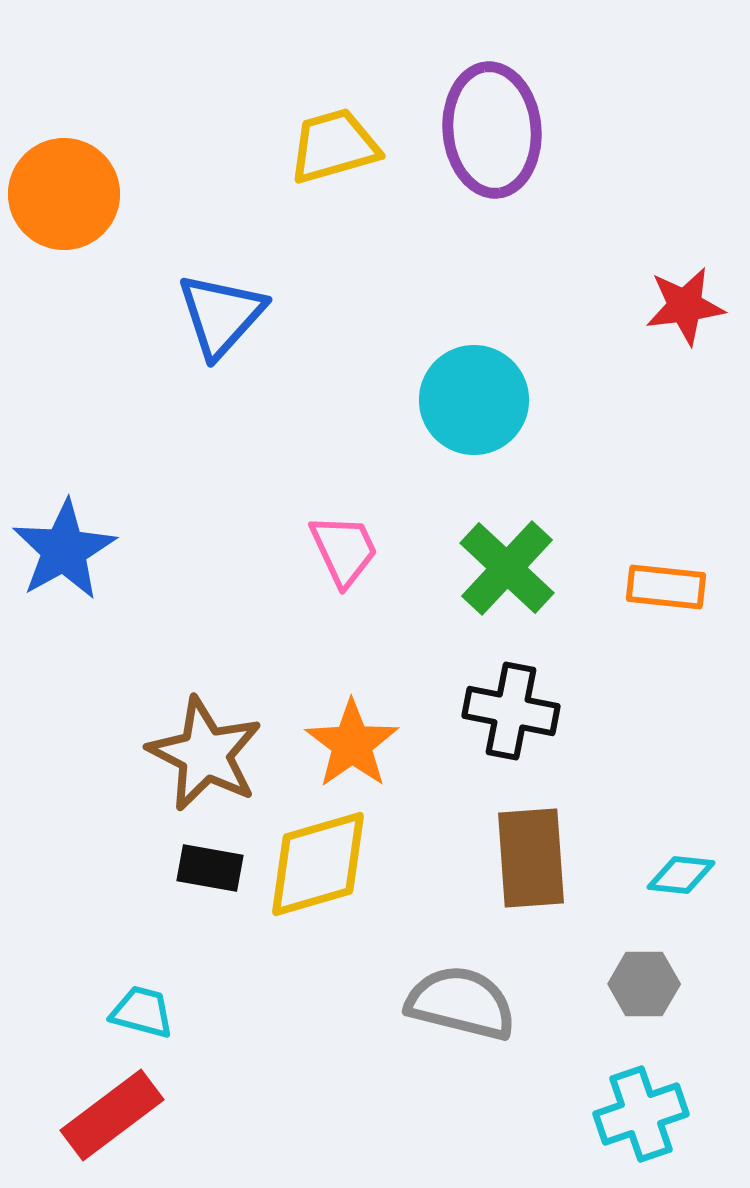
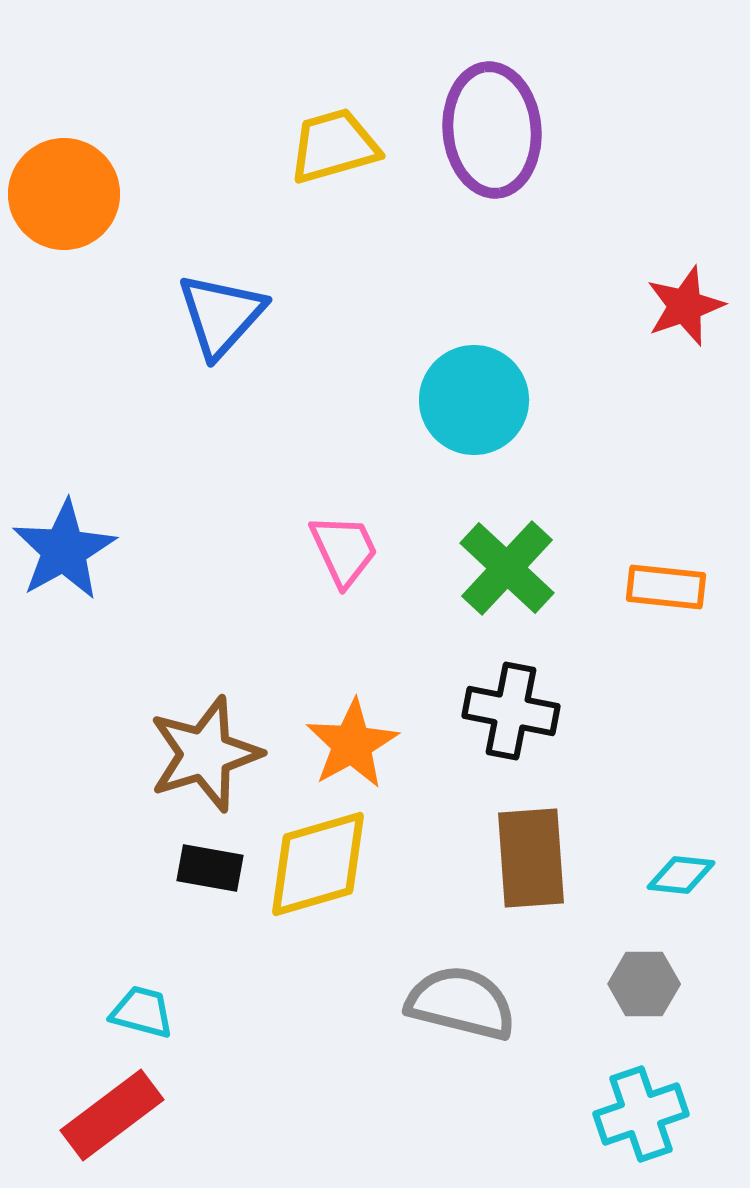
red star: rotated 12 degrees counterclockwise
orange star: rotated 6 degrees clockwise
brown star: rotated 28 degrees clockwise
